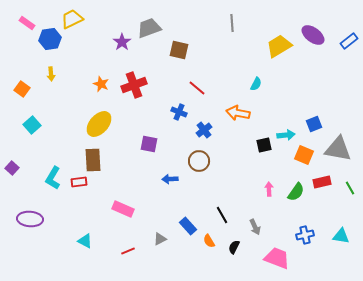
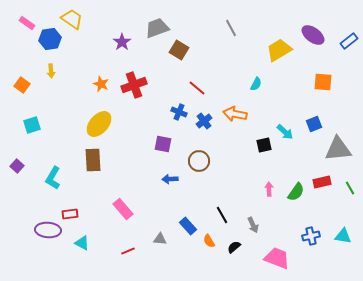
yellow trapezoid at (72, 19): rotated 60 degrees clockwise
gray line at (232, 23): moved 1 px left, 5 px down; rotated 24 degrees counterclockwise
gray trapezoid at (149, 28): moved 8 px right
yellow trapezoid at (279, 46): moved 4 px down
brown square at (179, 50): rotated 18 degrees clockwise
yellow arrow at (51, 74): moved 3 px up
orange square at (22, 89): moved 4 px up
orange arrow at (238, 113): moved 3 px left, 1 px down
cyan square at (32, 125): rotated 24 degrees clockwise
blue cross at (204, 130): moved 9 px up
cyan arrow at (286, 135): moved 1 px left, 3 px up; rotated 48 degrees clockwise
purple square at (149, 144): moved 14 px right
gray triangle at (338, 149): rotated 16 degrees counterclockwise
orange square at (304, 155): moved 19 px right, 73 px up; rotated 18 degrees counterclockwise
purple square at (12, 168): moved 5 px right, 2 px up
red rectangle at (79, 182): moved 9 px left, 32 px down
pink rectangle at (123, 209): rotated 25 degrees clockwise
purple ellipse at (30, 219): moved 18 px right, 11 px down
gray arrow at (255, 227): moved 2 px left, 2 px up
blue cross at (305, 235): moved 6 px right, 1 px down
cyan triangle at (341, 236): moved 2 px right
gray triangle at (160, 239): rotated 32 degrees clockwise
cyan triangle at (85, 241): moved 3 px left, 2 px down
black semicircle at (234, 247): rotated 24 degrees clockwise
